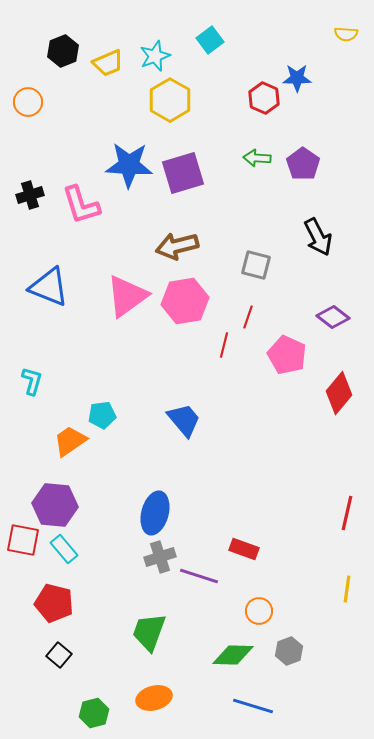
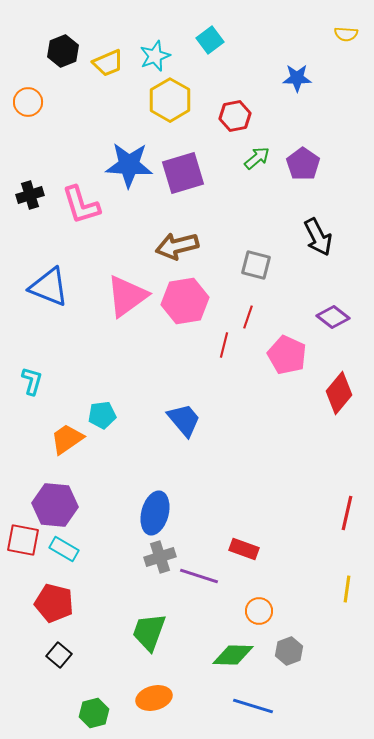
red hexagon at (264, 98): moved 29 px left, 18 px down; rotated 24 degrees clockwise
green arrow at (257, 158): rotated 136 degrees clockwise
orange trapezoid at (70, 441): moved 3 px left, 2 px up
cyan rectangle at (64, 549): rotated 20 degrees counterclockwise
